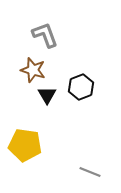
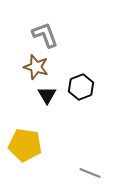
brown star: moved 3 px right, 3 px up
gray line: moved 1 px down
